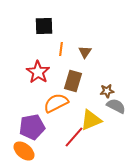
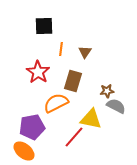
yellow triangle: moved 1 px up; rotated 35 degrees clockwise
